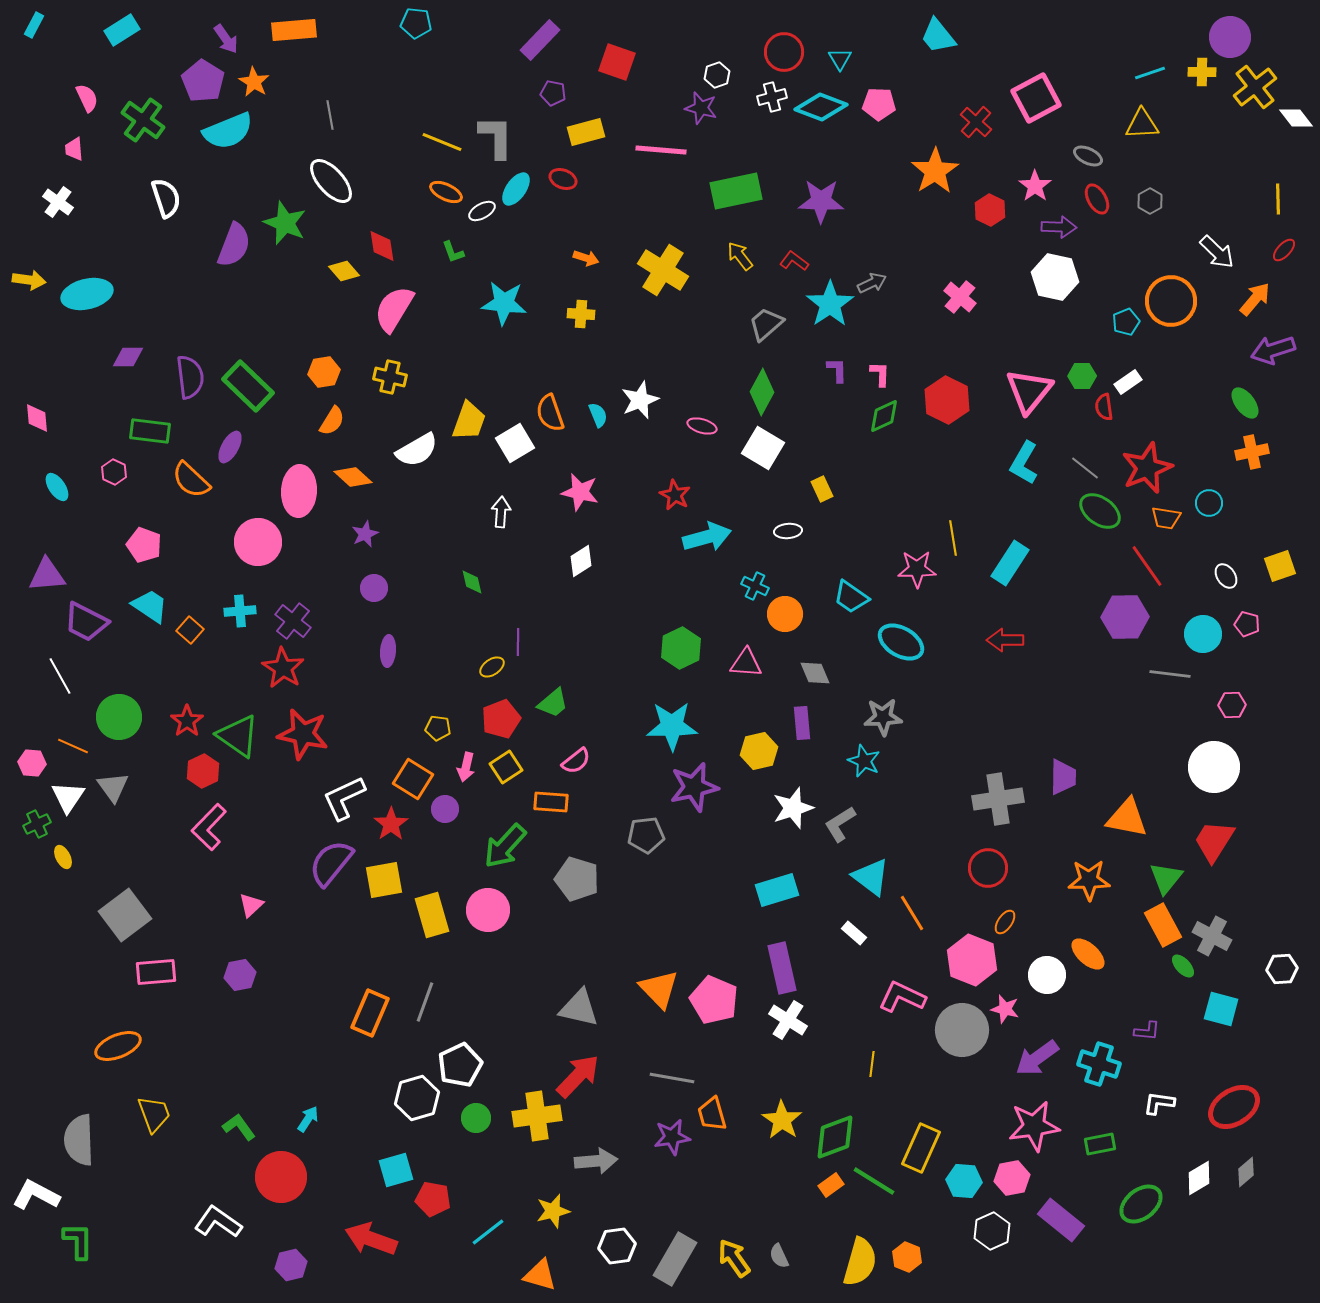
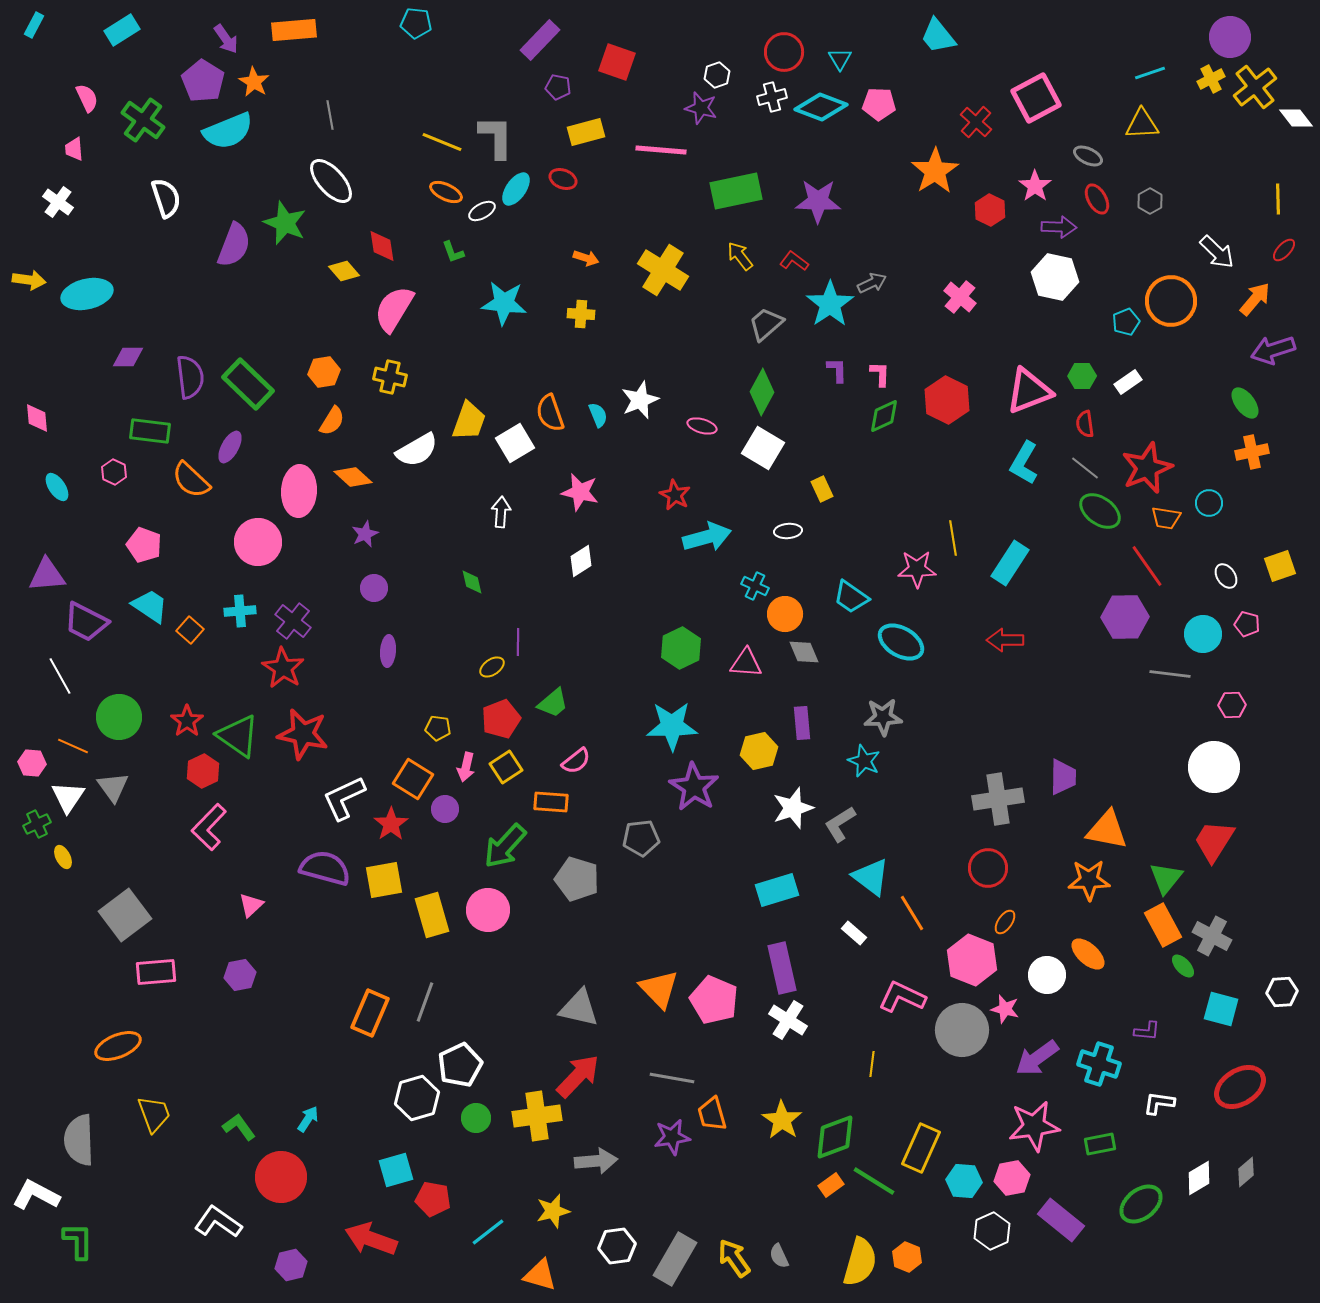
yellow cross at (1202, 72): moved 9 px right, 7 px down; rotated 28 degrees counterclockwise
purple pentagon at (553, 93): moved 5 px right, 6 px up
purple star at (821, 201): moved 3 px left
green rectangle at (248, 386): moved 2 px up
pink triangle at (1029, 391): rotated 30 degrees clockwise
red semicircle at (1104, 407): moved 19 px left, 17 px down
gray diamond at (815, 673): moved 11 px left, 21 px up
purple star at (694, 787): rotated 27 degrees counterclockwise
orange triangle at (1127, 818): moved 20 px left, 12 px down
gray pentagon at (646, 835): moved 5 px left, 3 px down
purple semicircle at (331, 863): moved 6 px left, 5 px down; rotated 66 degrees clockwise
white hexagon at (1282, 969): moved 23 px down
red ellipse at (1234, 1107): moved 6 px right, 20 px up
